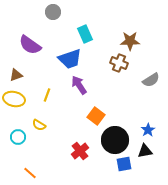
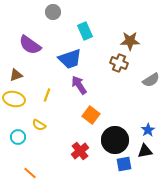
cyan rectangle: moved 3 px up
orange square: moved 5 px left, 1 px up
